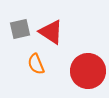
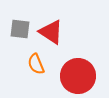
gray square: rotated 20 degrees clockwise
red circle: moved 10 px left, 5 px down
